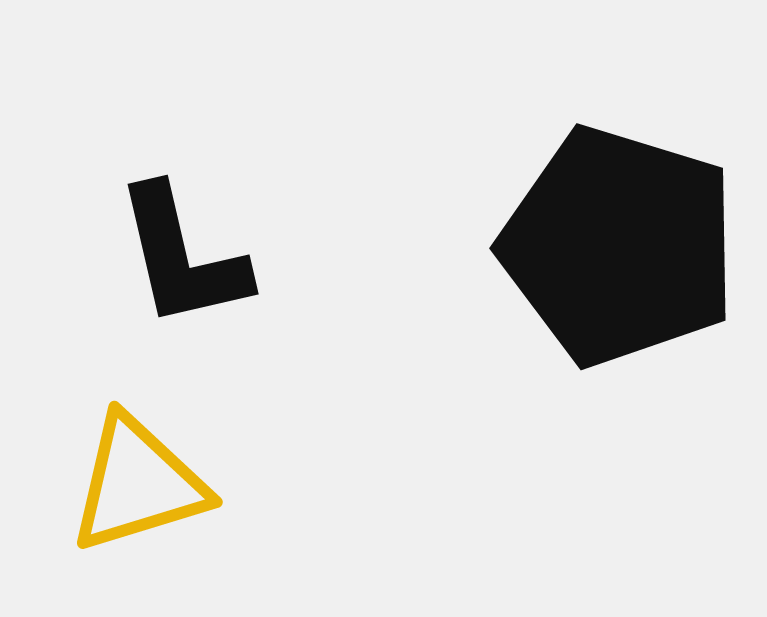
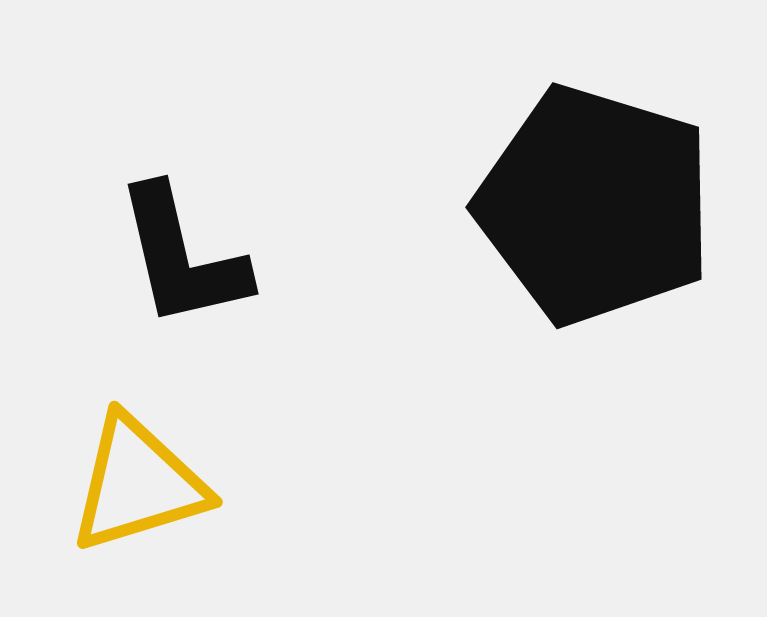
black pentagon: moved 24 px left, 41 px up
